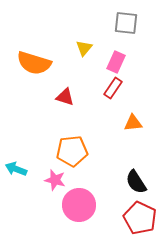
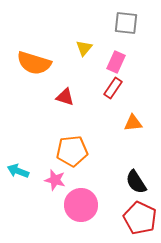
cyan arrow: moved 2 px right, 2 px down
pink circle: moved 2 px right
